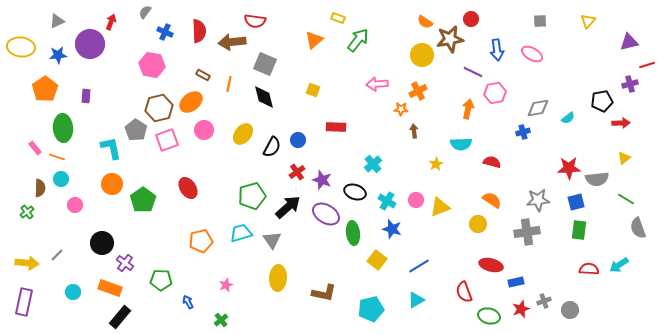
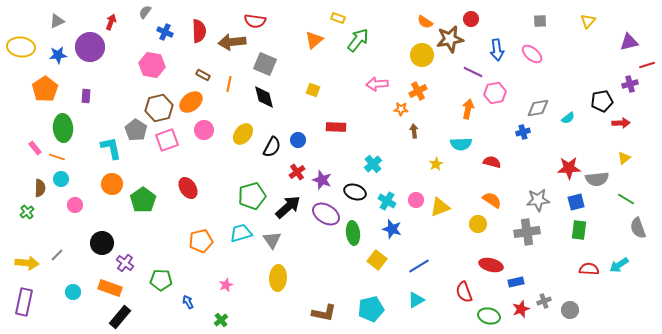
purple circle at (90, 44): moved 3 px down
pink ellipse at (532, 54): rotated 10 degrees clockwise
brown L-shape at (324, 293): moved 20 px down
